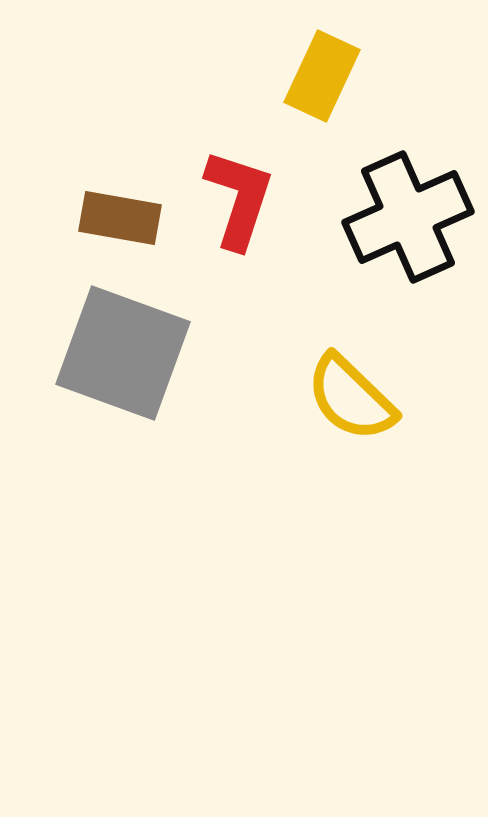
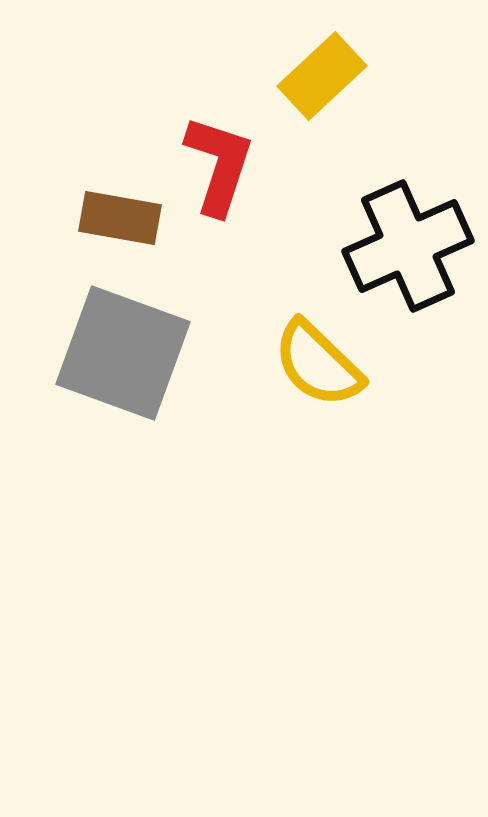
yellow rectangle: rotated 22 degrees clockwise
red L-shape: moved 20 px left, 34 px up
black cross: moved 29 px down
yellow semicircle: moved 33 px left, 34 px up
